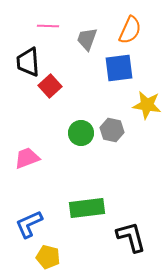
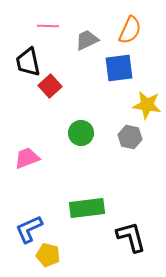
gray trapezoid: moved 1 px down; rotated 45 degrees clockwise
black trapezoid: rotated 8 degrees counterclockwise
gray hexagon: moved 18 px right, 7 px down
blue L-shape: moved 5 px down
yellow pentagon: moved 2 px up
